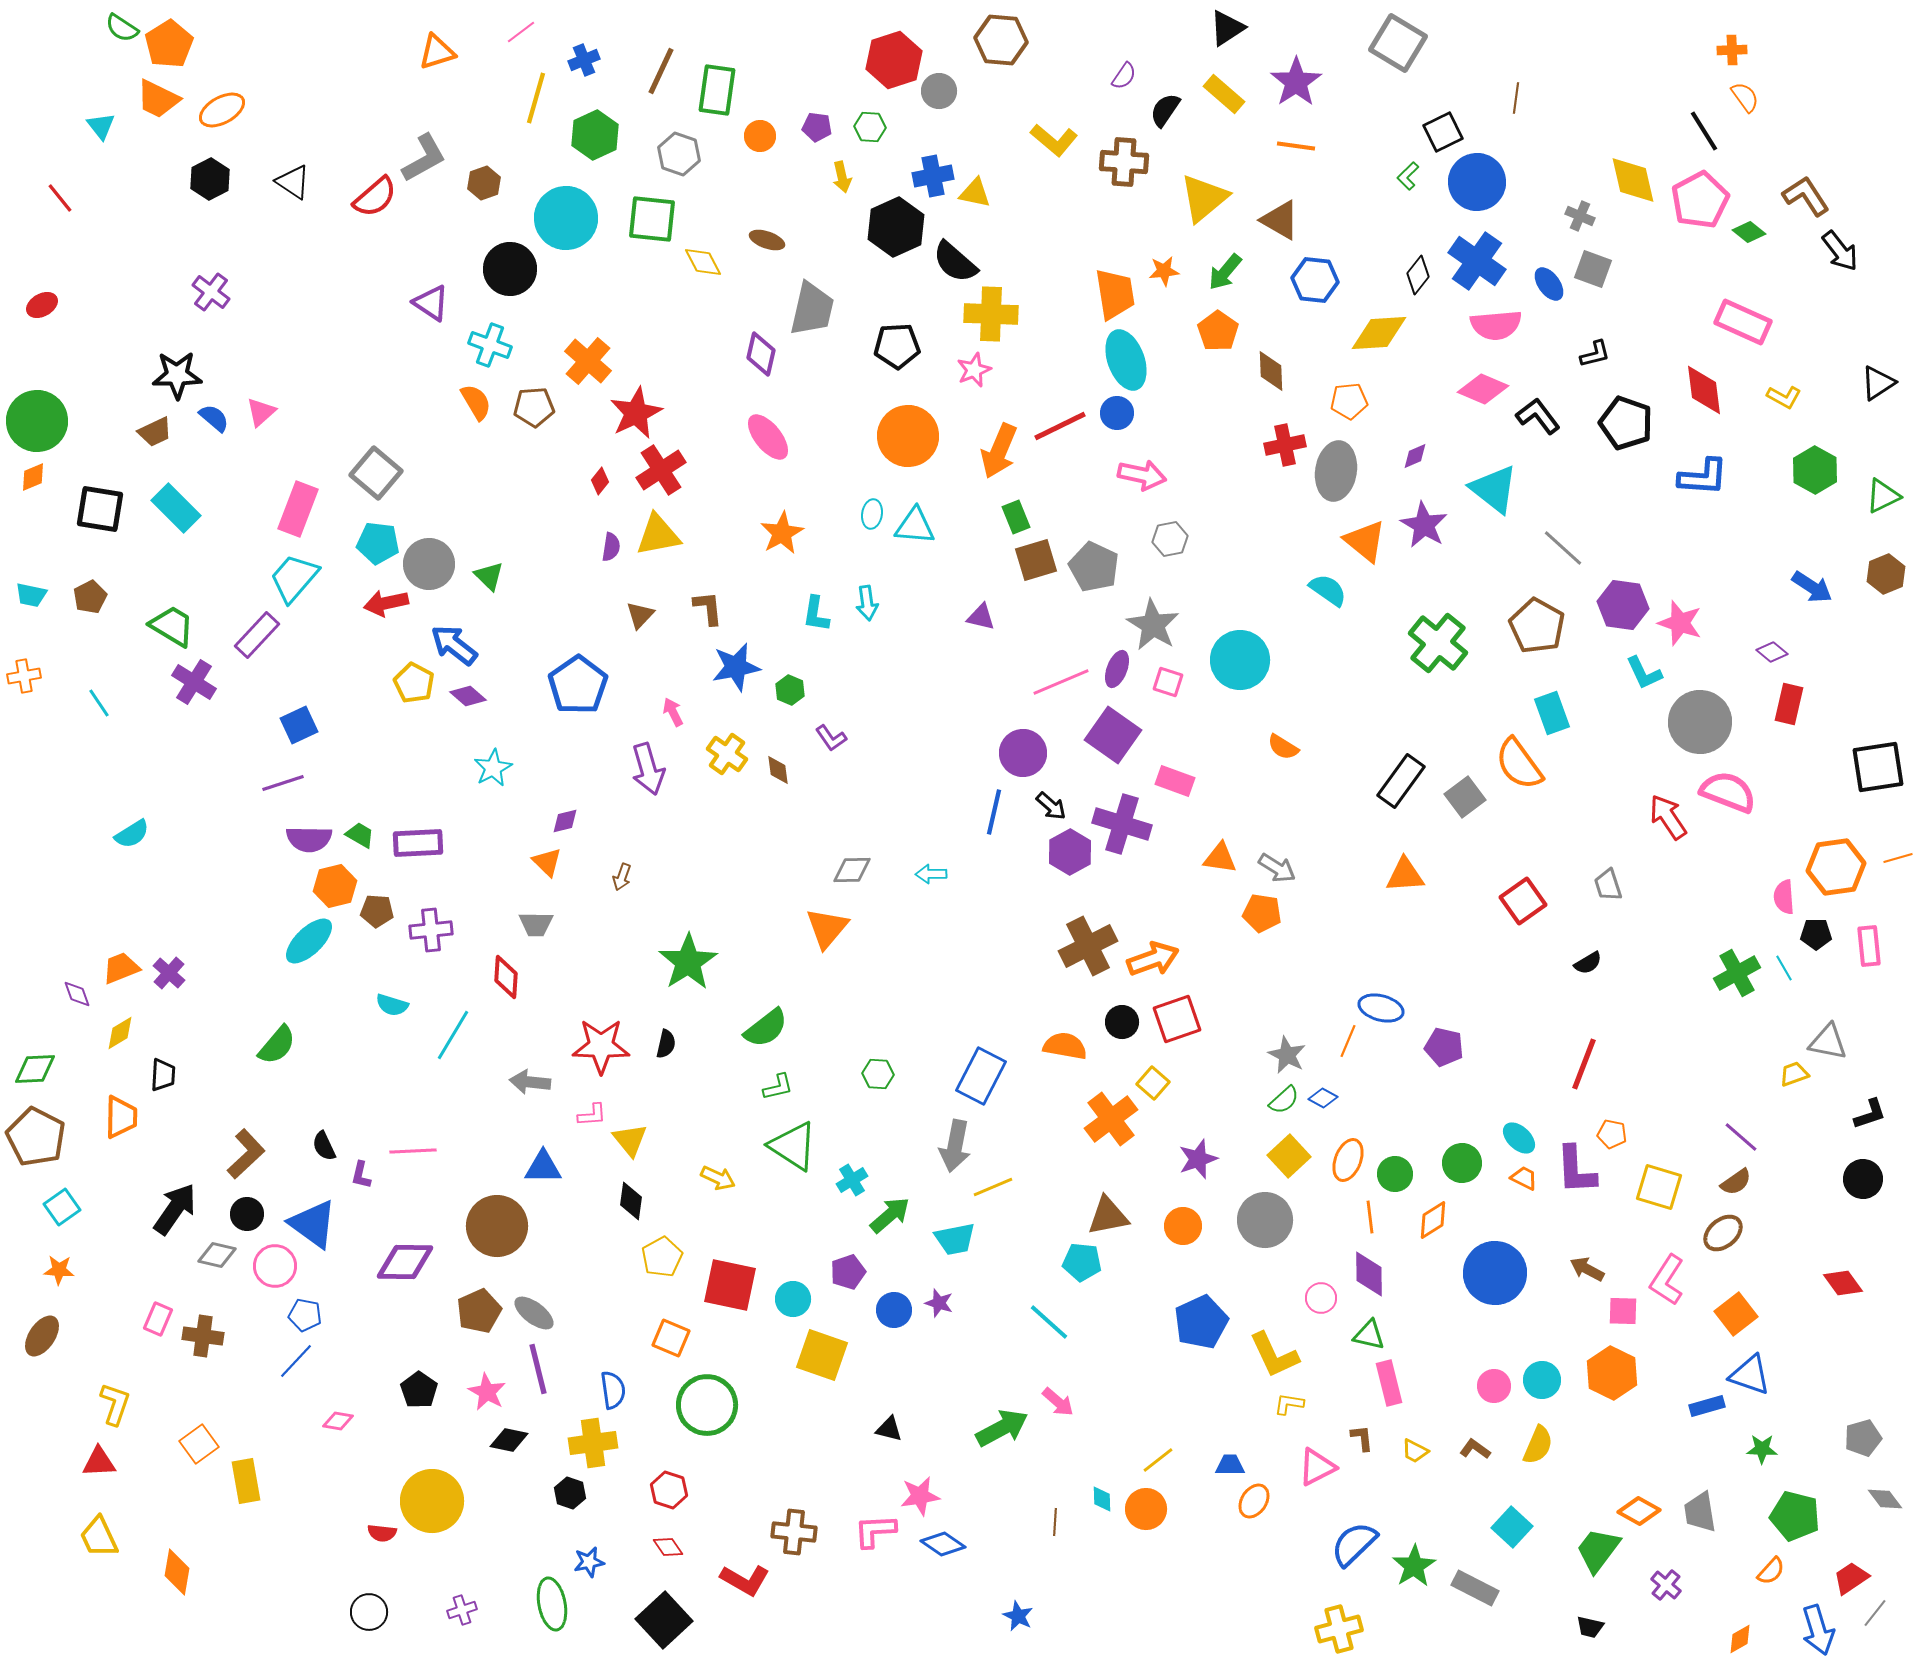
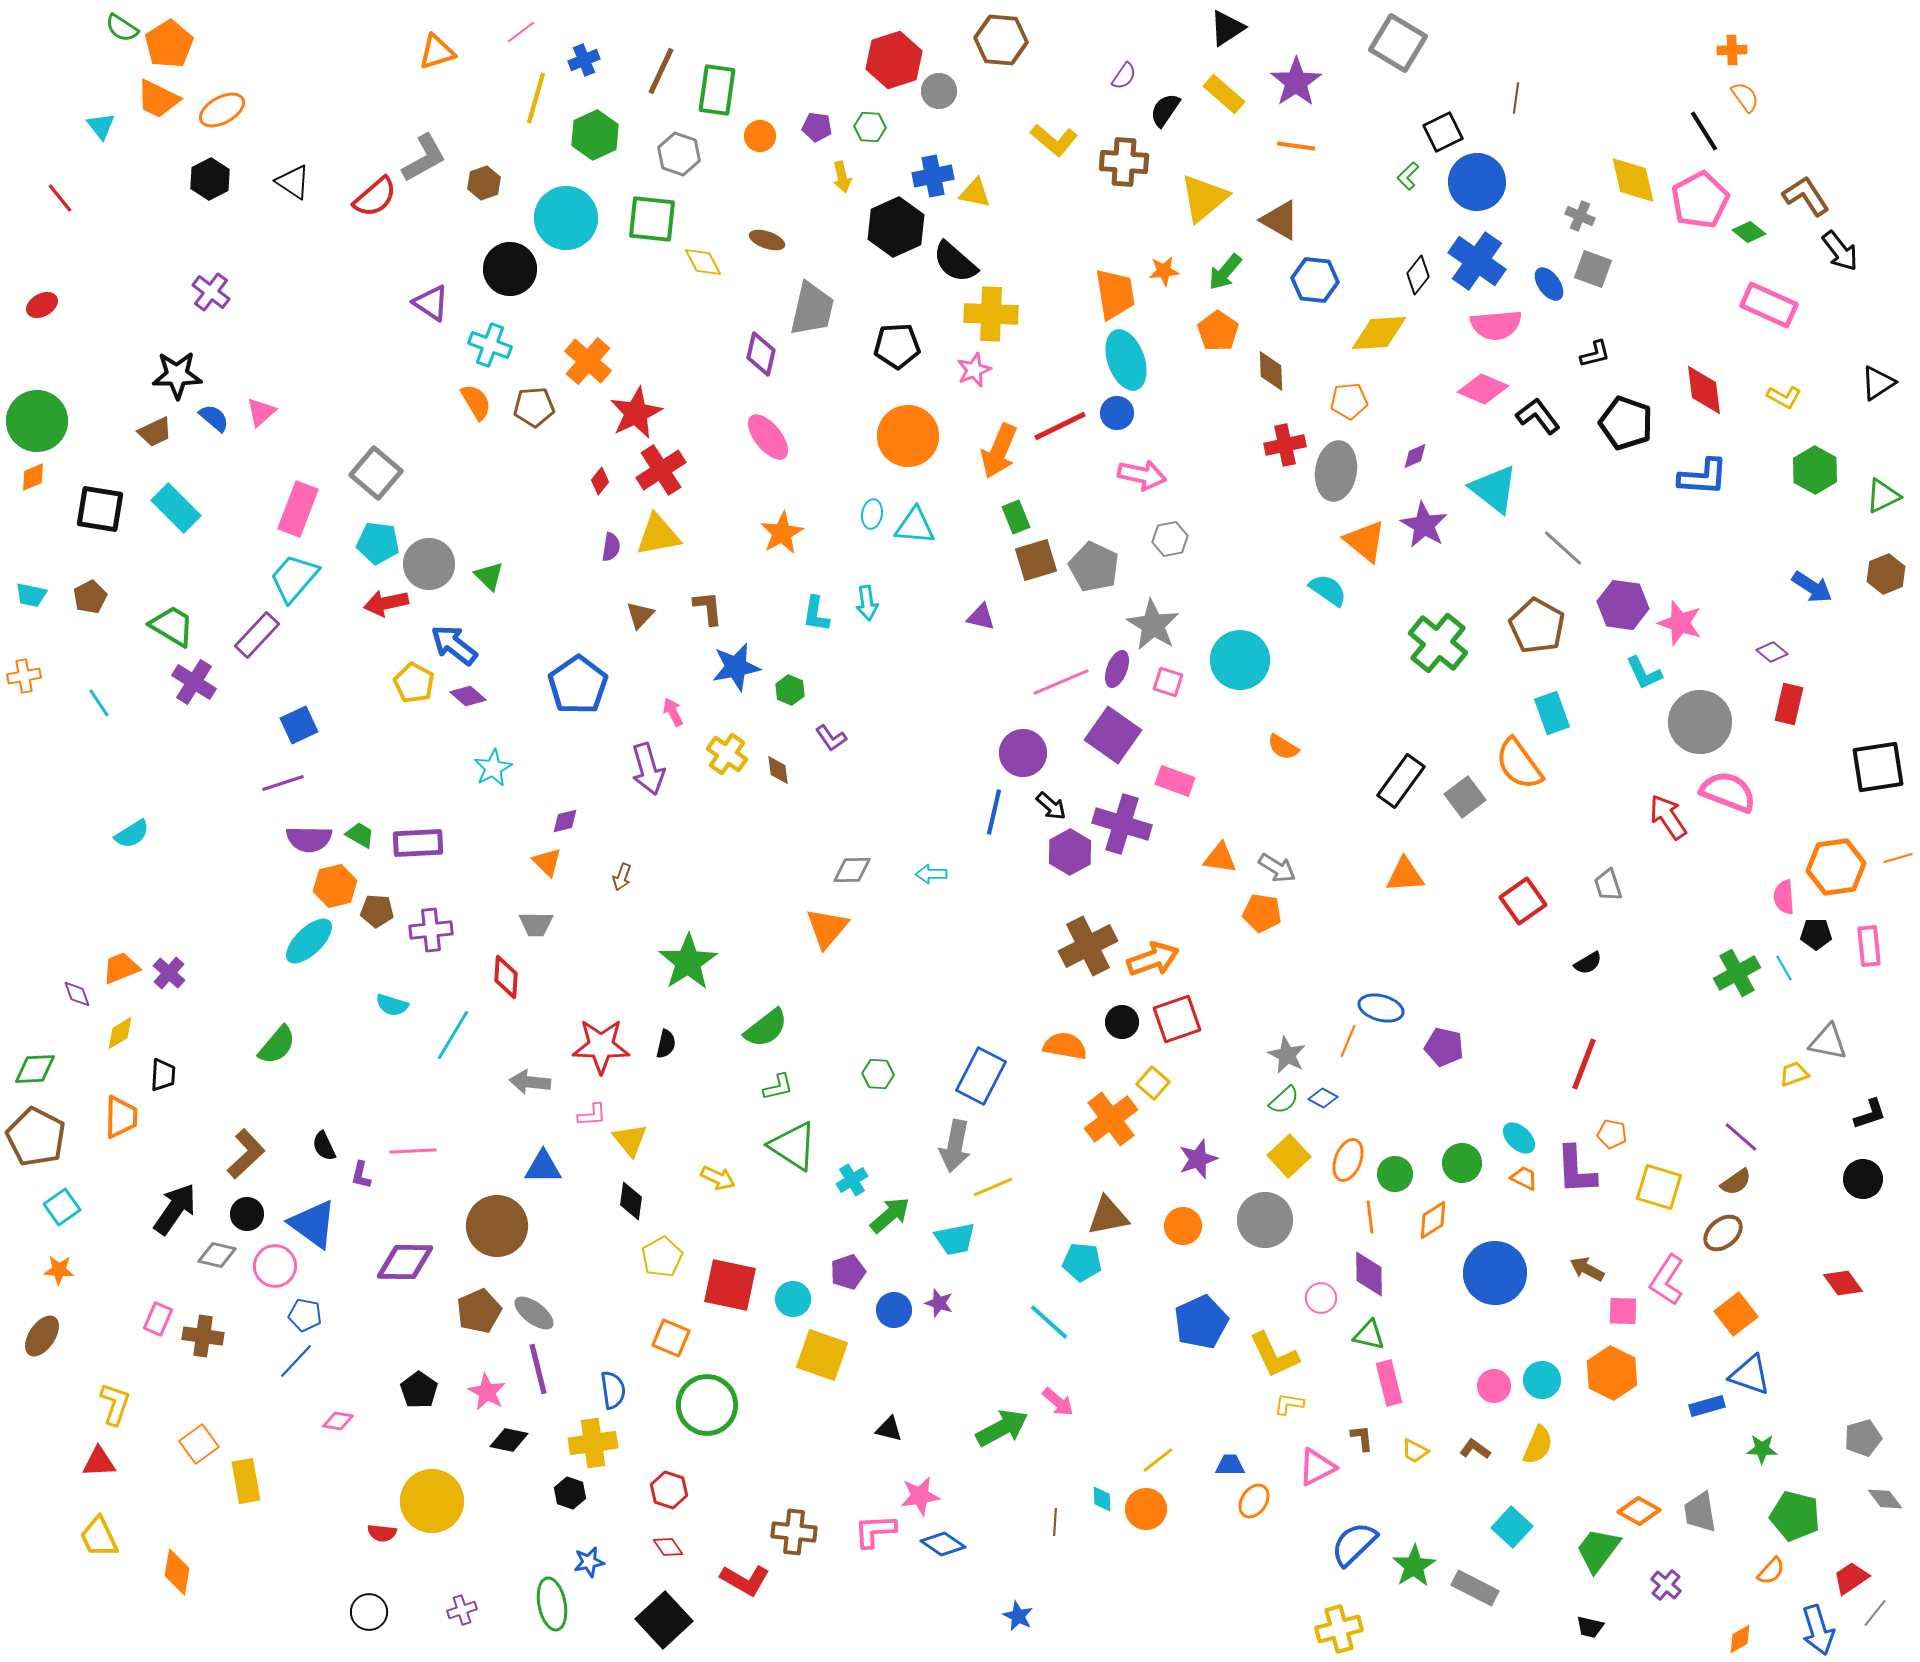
pink rectangle at (1743, 322): moved 26 px right, 17 px up
